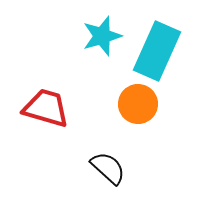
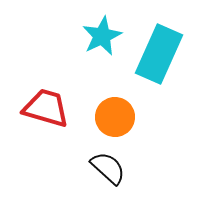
cyan star: rotated 9 degrees counterclockwise
cyan rectangle: moved 2 px right, 3 px down
orange circle: moved 23 px left, 13 px down
